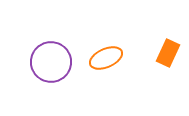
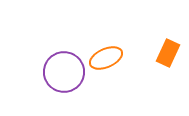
purple circle: moved 13 px right, 10 px down
